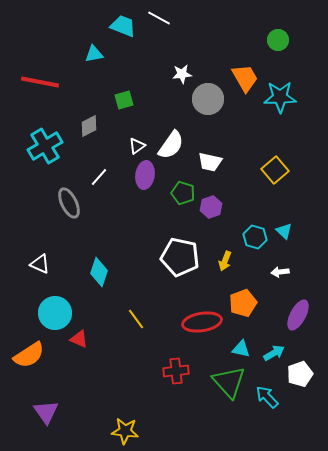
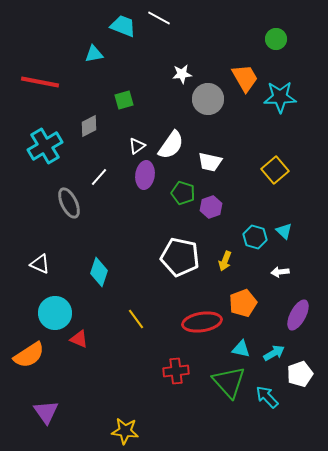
green circle at (278, 40): moved 2 px left, 1 px up
